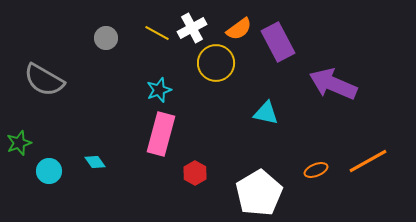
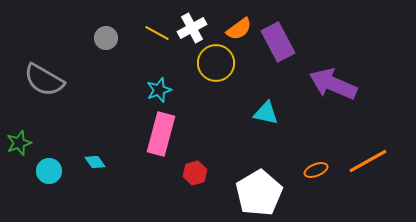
red hexagon: rotated 15 degrees clockwise
